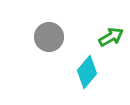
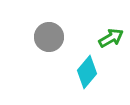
green arrow: moved 1 px down
